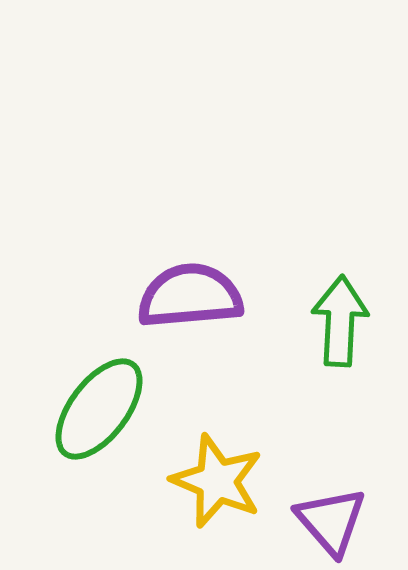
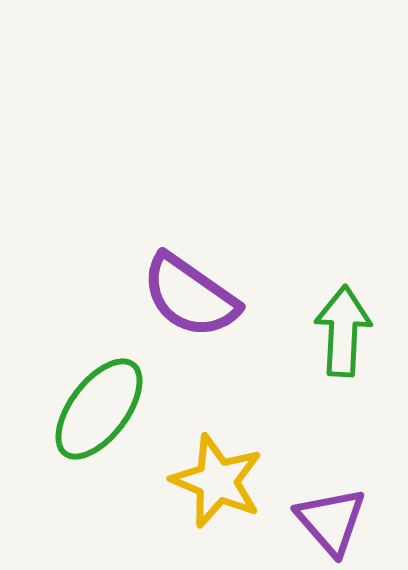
purple semicircle: rotated 140 degrees counterclockwise
green arrow: moved 3 px right, 10 px down
